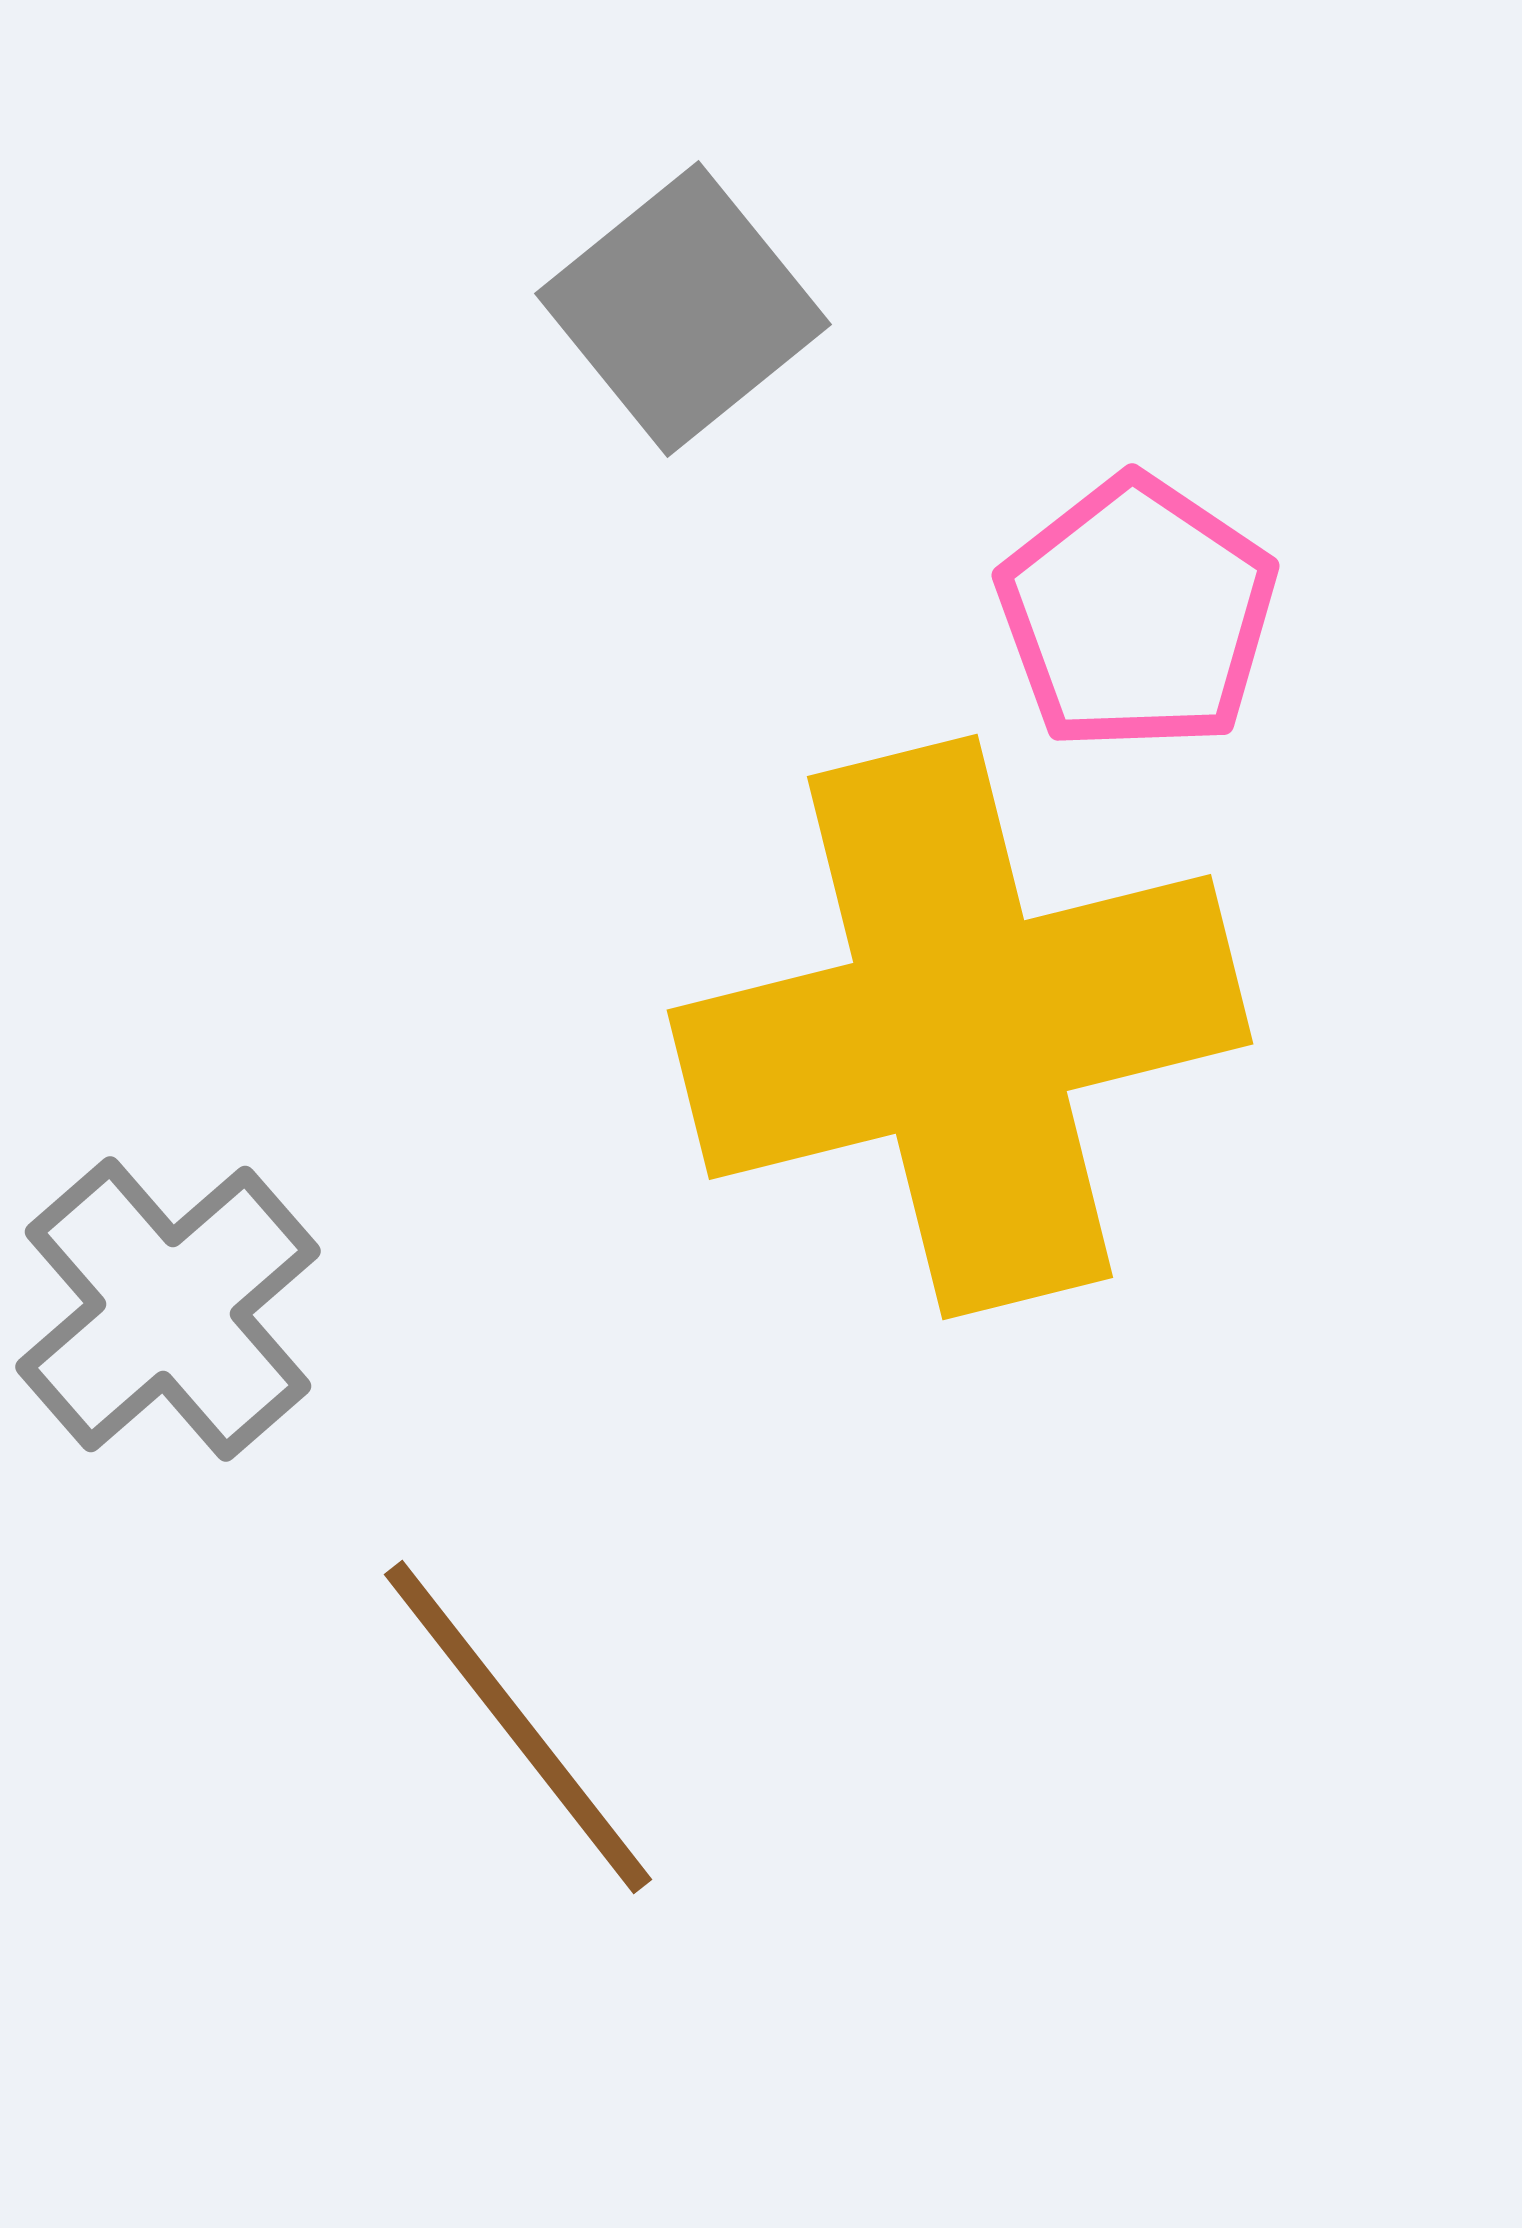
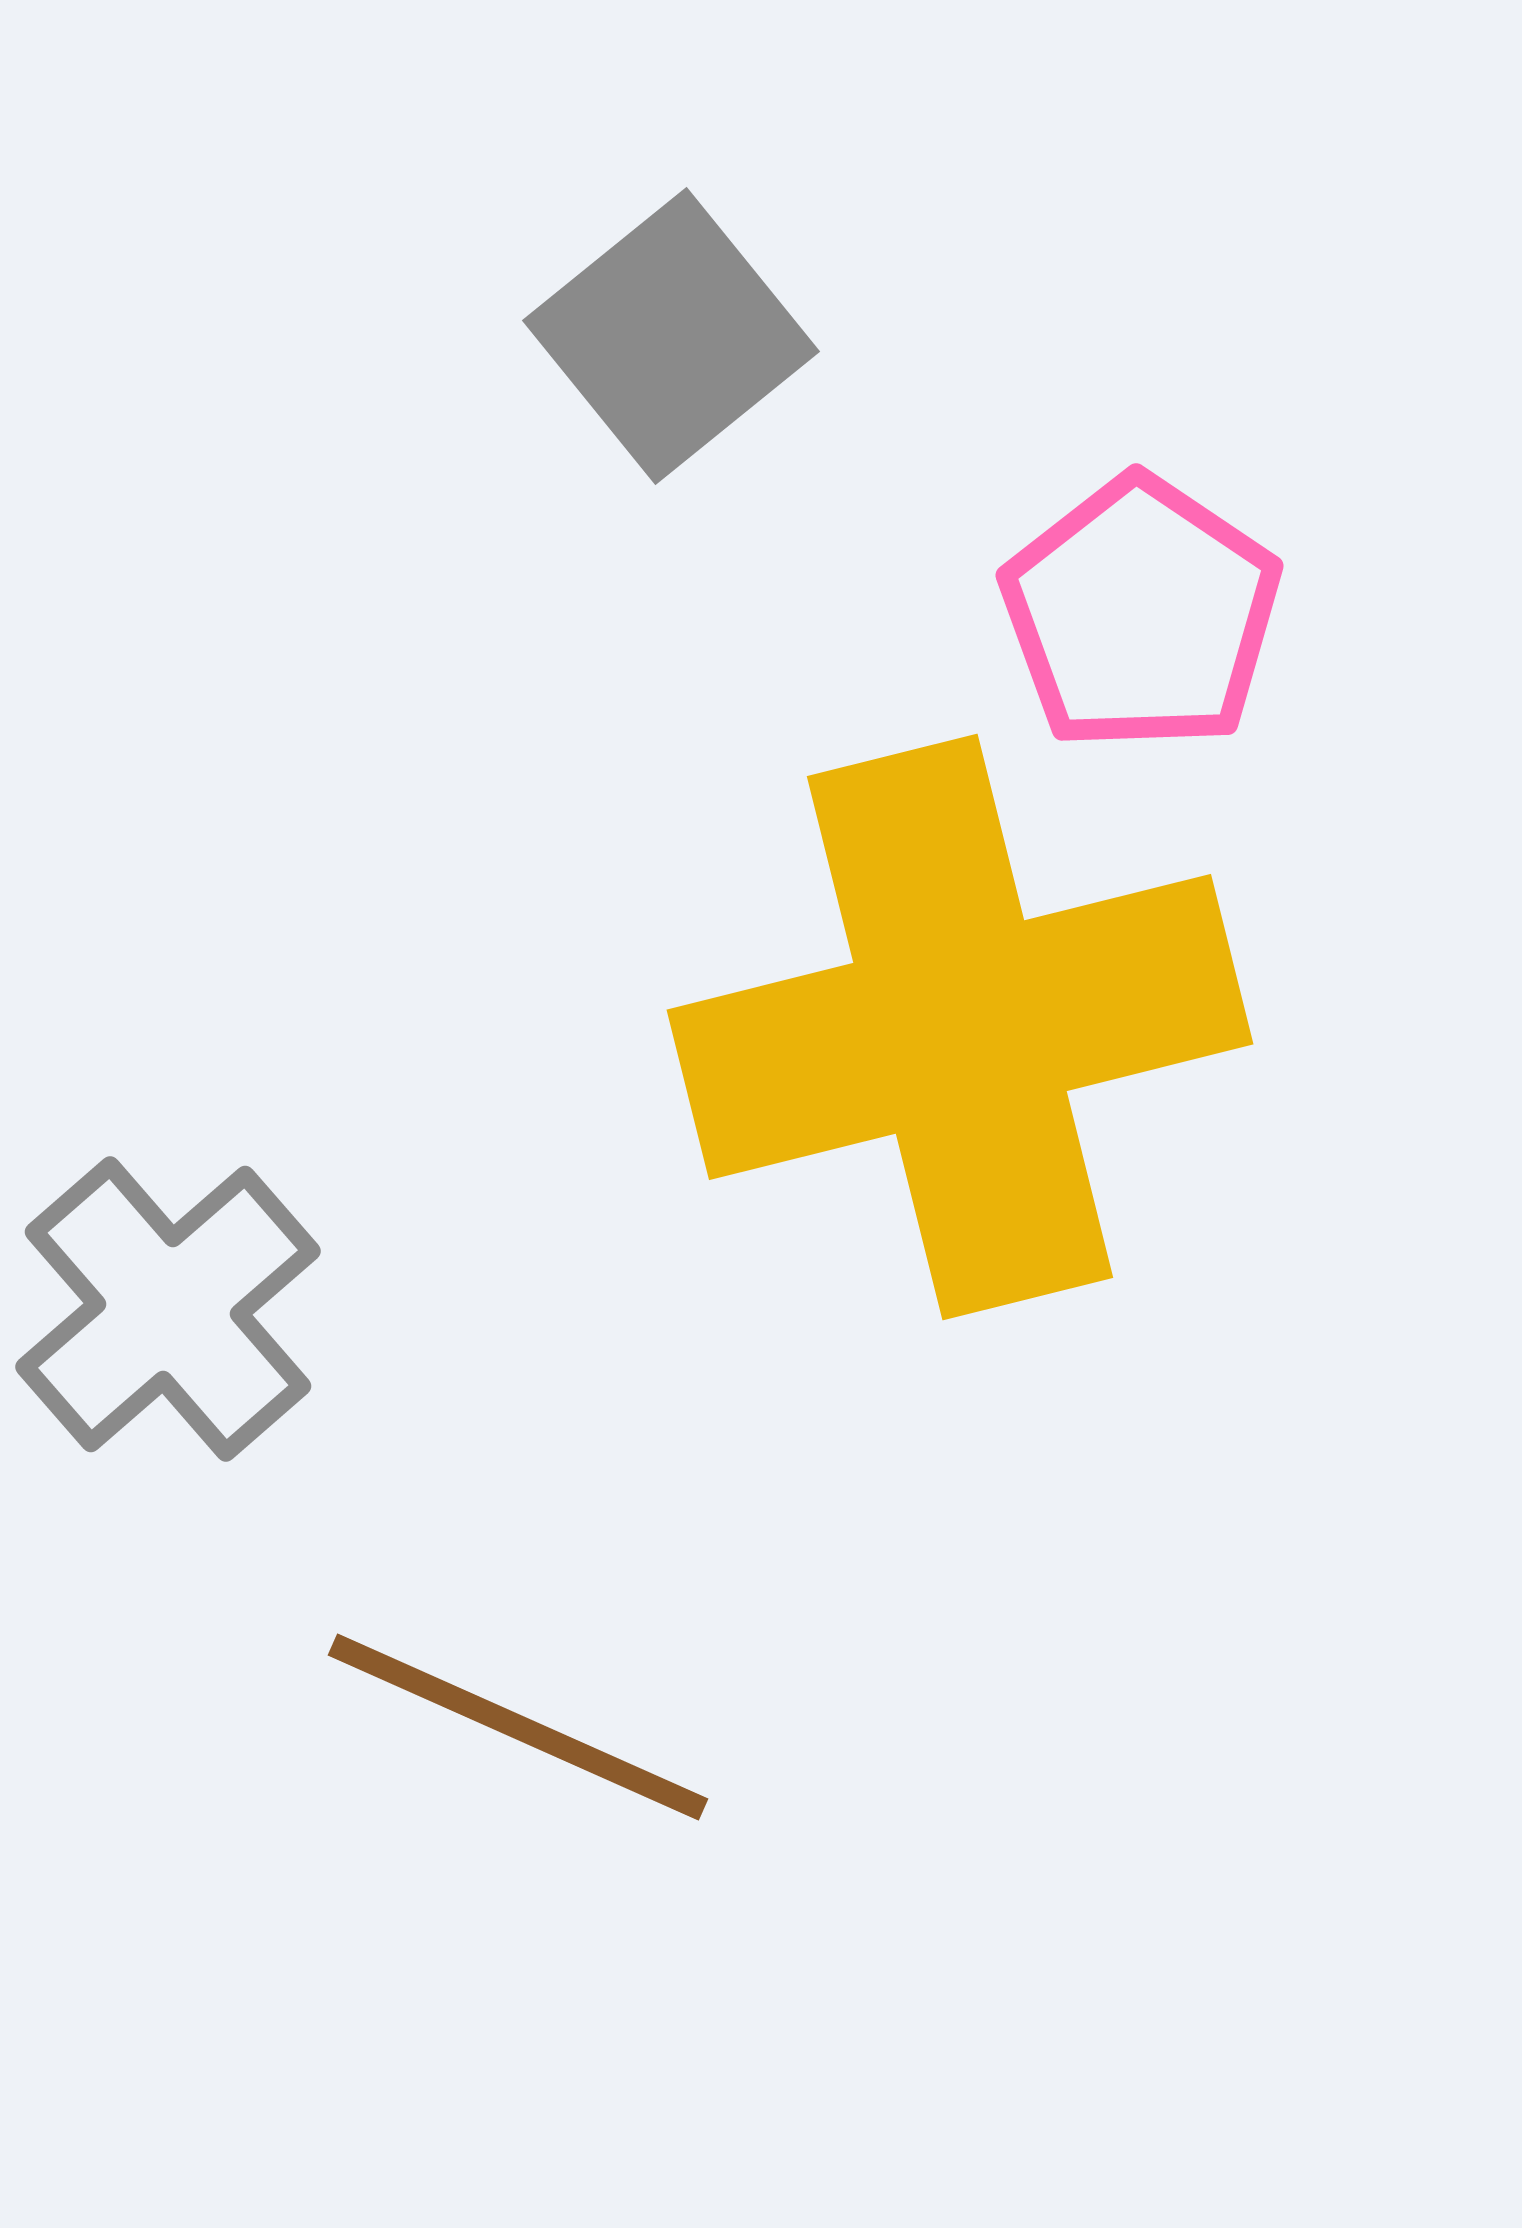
gray square: moved 12 px left, 27 px down
pink pentagon: moved 4 px right
brown line: rotated 28 degrees counterclockwise
